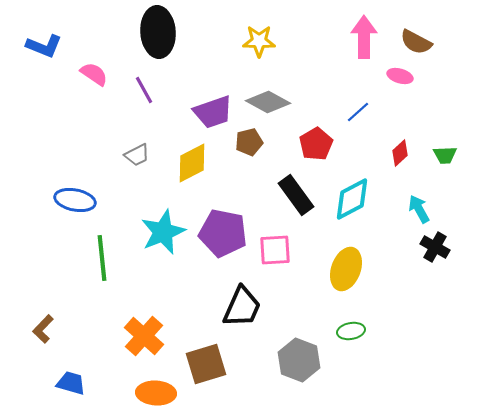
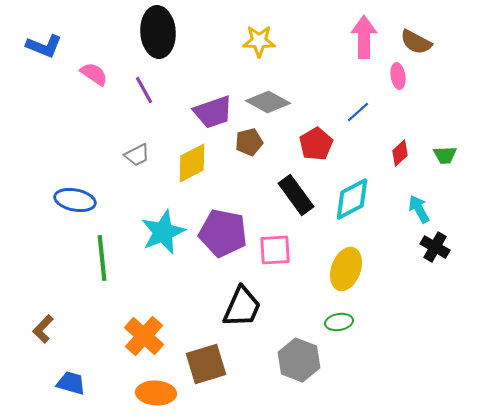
pink ellipse: moved 2 px left; rotated 65 degrees clockwise
green ellipse: moved 12 px left, 9 px up
